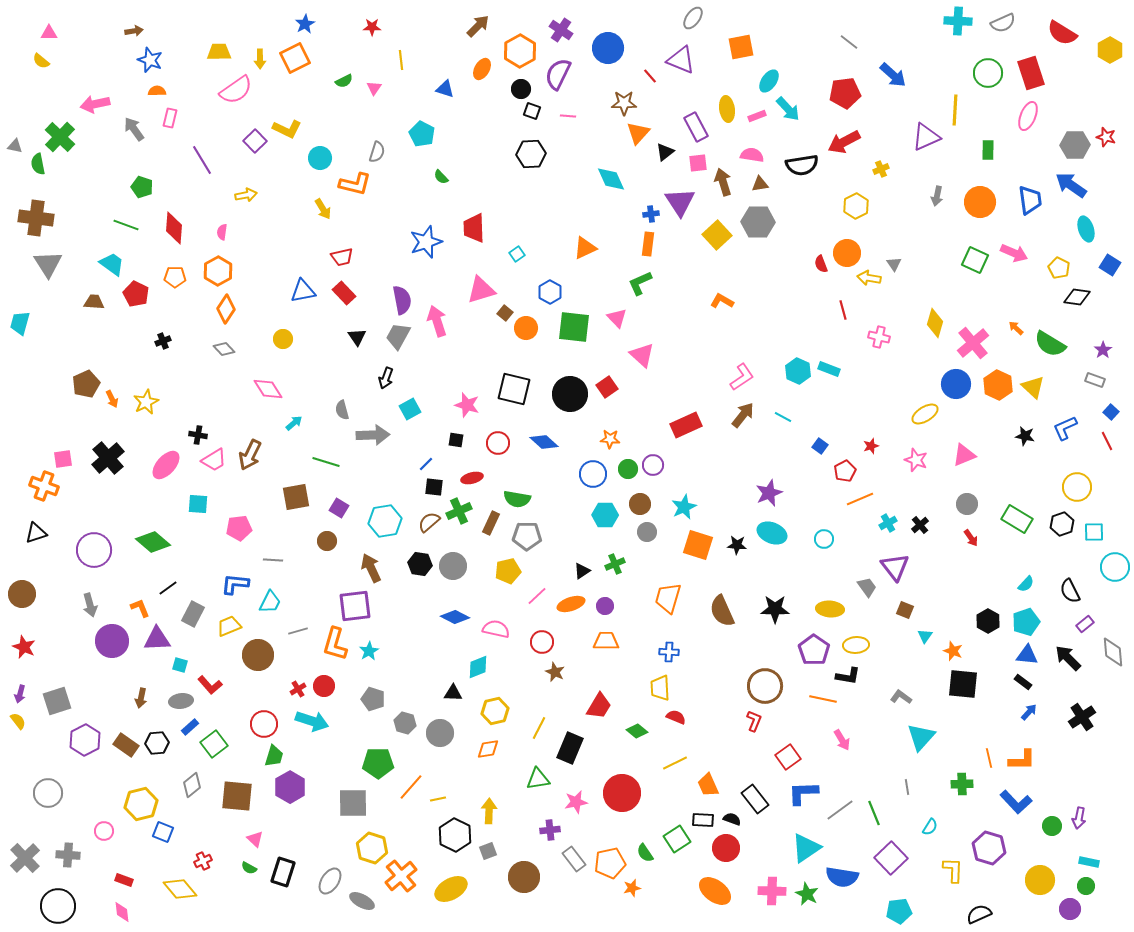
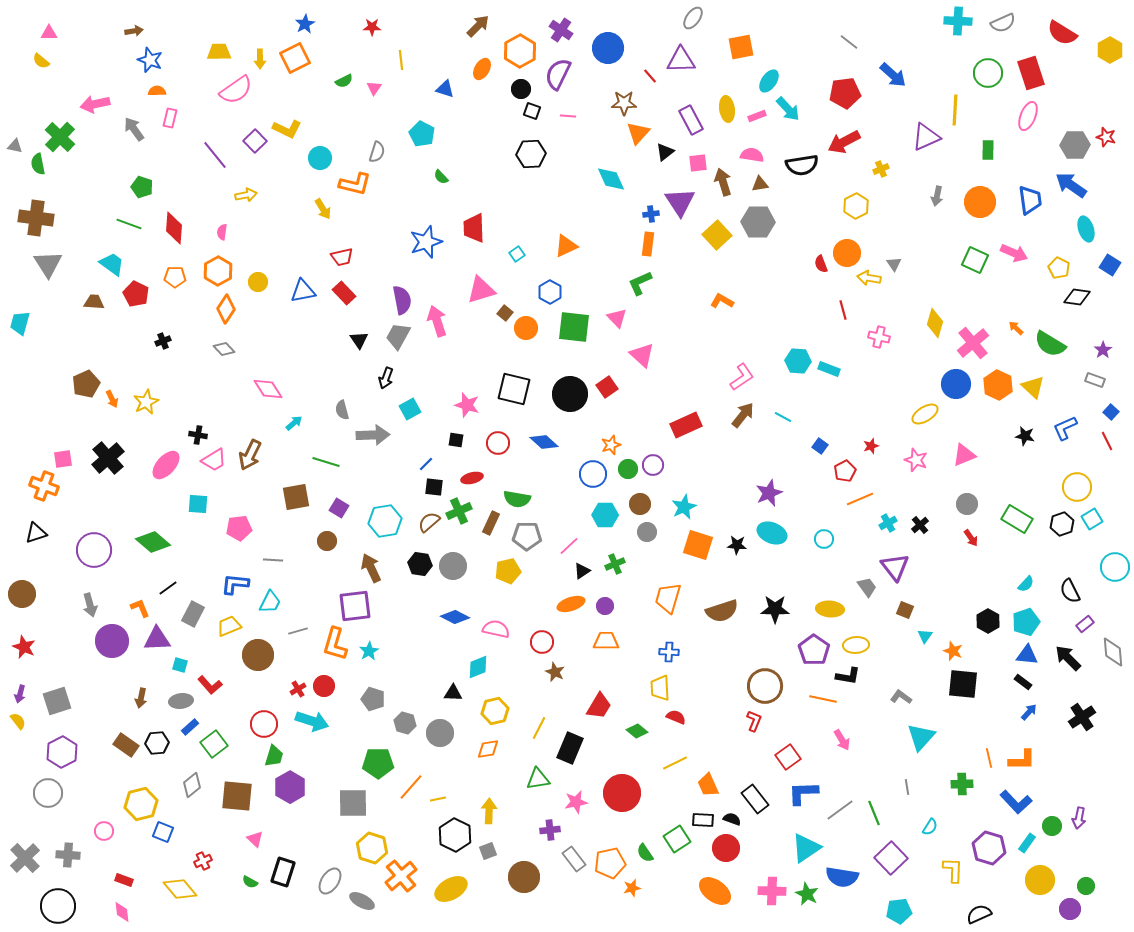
purple triangle at (681, 60): rotated 24 degrees counterclockwise
purple rectangle at (696, 127): moved 5 px left, 7 px up
purple line at (202, 160): moved 13 px right, 5 px up; rotated 8 degrees counterclockwise
green line at (126, 225): moved 3 px right, 1 px up
orange triangle at (585, 248): moved 19 px left, 2 px up
black triangle at (357, 337): moved 2 px right, 3 px down
yellow circle at (283, 339): moved 25 px left, 57 px up
cyan hexagon at (798, 371): moved 10 px up; rotated 20 degrees counterclockwise
orange star at (610, 439): moved 1 px right, 6 px down; rotated 24 degrees counterclockwise
cyan square at (1094, 532): moved 2 px left, 13 px up; rotated 30 degrees counterclockwise
pink line at (537, 596): moved 32 px right, 50 px up
brown semicircle at (722, 611): rotated 84 degrees counterclockwise
purple hexagon at (85, 740): moved 23 px left, 12 px down
cyan rectangle at (1089, 862): moved 62 px left, 19 px up; rotated 66 degrees counterclockwise
green semicircle at (249, 868): moved 1 px right, 14 px down
